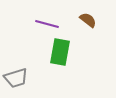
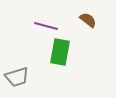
purple line: moved 1 px left, 2 px down
gray trapezoid: moved 1 px right, 1 px up
